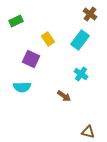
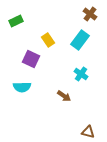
yellow rectangle: moved 1 px down
